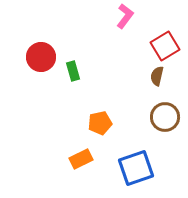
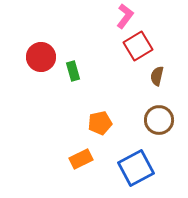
red square: moved 27 px left
brown circle: moved 6 px left, 3 px down
blue square: rotated 9 degrees counterclockwise
